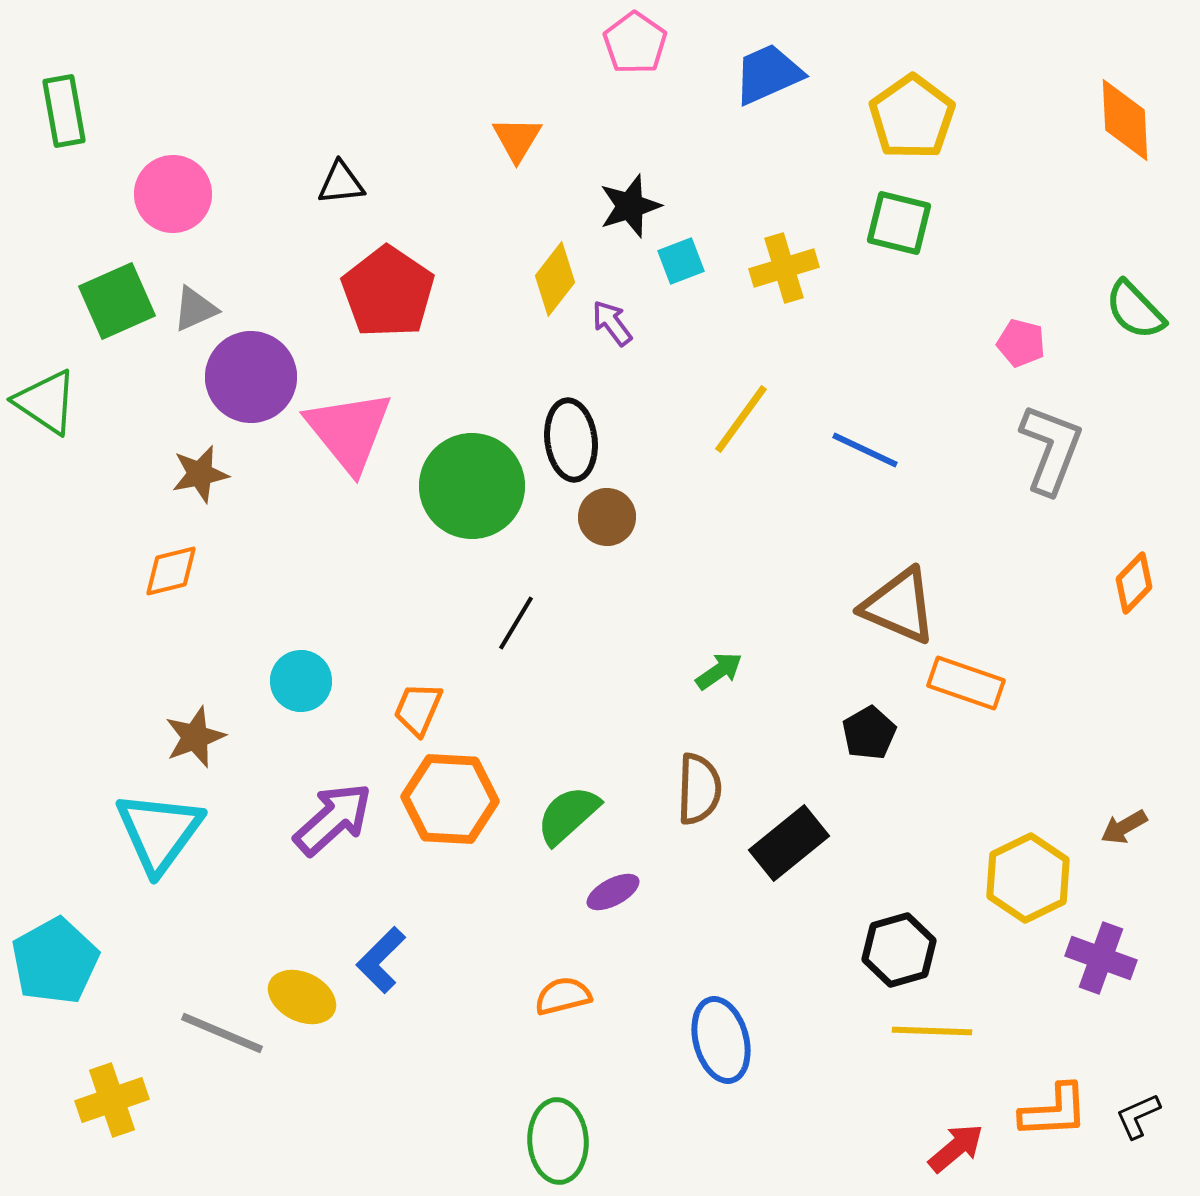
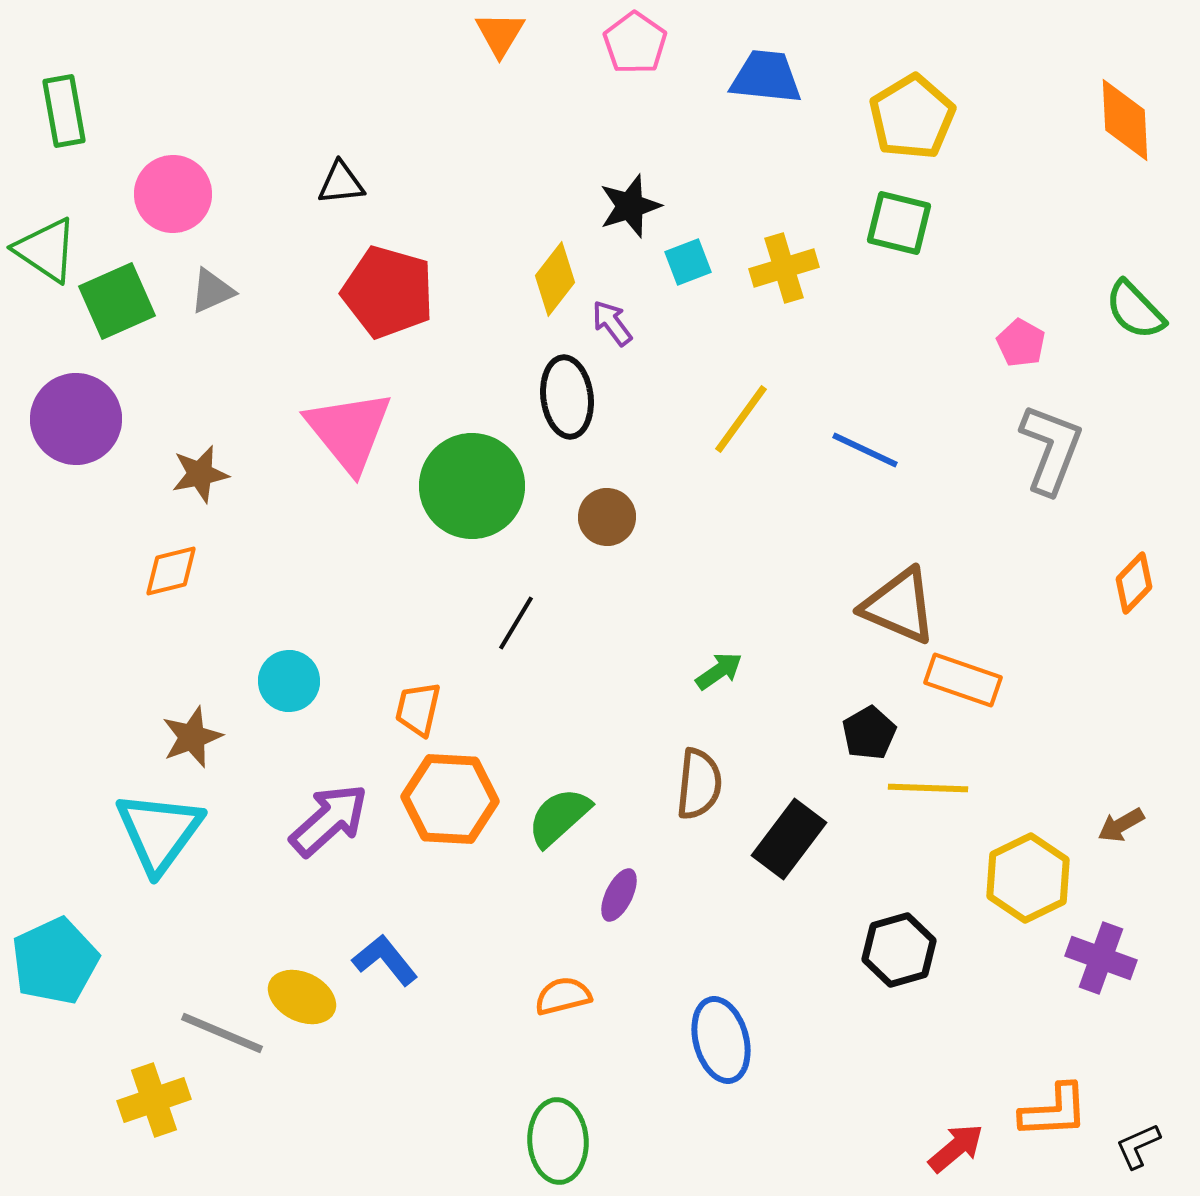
blue trapezoid at (768, 74): moved 2 px left, 3 px down; rotated 30 degrees clockwise
yellow pentagon at (912, 117): rotated 4 degrees clockwise
orange triangle at (517, 139): moved 17 px left, 105 px up
cyan square at (681, 261): moved 7 px right, 1 px down
red pentagon at (388, 292): rotated 18 degrees counterclockwise
gray triangle at (195, 309): moved 17 px right, 18 px up
pink pentagon at (1021, 343): rotated 15 degrees clockwise
purple circle at (251, 377): moved 175 px left, 42 px down
green triangle at (46, 402): moved 152 px up
black ellipse at (571, 440): moved 4 px left, 43 px up
cyan circle at (301, 681): moved 12 px left
orange rectangle at (966, 683): moved 3 px left, 3 px up
orange trapezoid at (418, 709): rotated 10 degrees counterclockwise
brown star at (195, 737): moved 3 px left
brown semicircle at (699, 789): moved 5 px up; rotated 4 degrees clockwise
green semicircle at (568, 815): moved 9 px left, 2 px down
purple arrow at (333, 819): moved 4 px left, 1 px down
brown arrow at (1124, 827): moved 3 px left, 2 px up
black rectangle at (789, 843): moved 4 px up; rotated 14 degrees counterclockwise
purple ellipse at (613, 892): moved 6 px right, 3 px down; rotated 36 degrees counterclockwise
blue L-shape at (381, 960): moved 4 px right; rotated 96 degrees clockwise
cyan pentagon at (55, 961): rotated 4 degrees clockwise
yellow line at (932, 1031): moved 4 px left, 243 px up
yellow cross at (112, 1100): moved 42 px right
black L-shape at (1138, 1116): moved 30 px down
